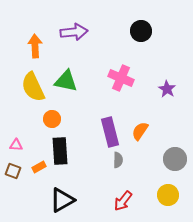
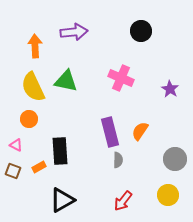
purple star: moved 3 px right
orange circle: moved 23 px left
pink triangle: rotated 24 degrees clockwise
